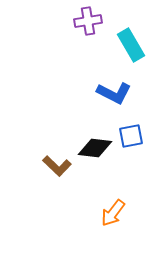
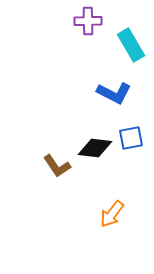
purple cross: rotated 8 degrees clockwise
blue square: moved 2 px down
brown L-shape: rotated 12 degrees clockwise
orange arrow: moved 1 px left, 1 px down
